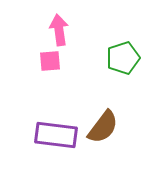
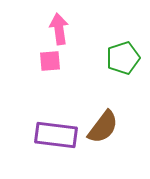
pink arrow: moved 1 px up
